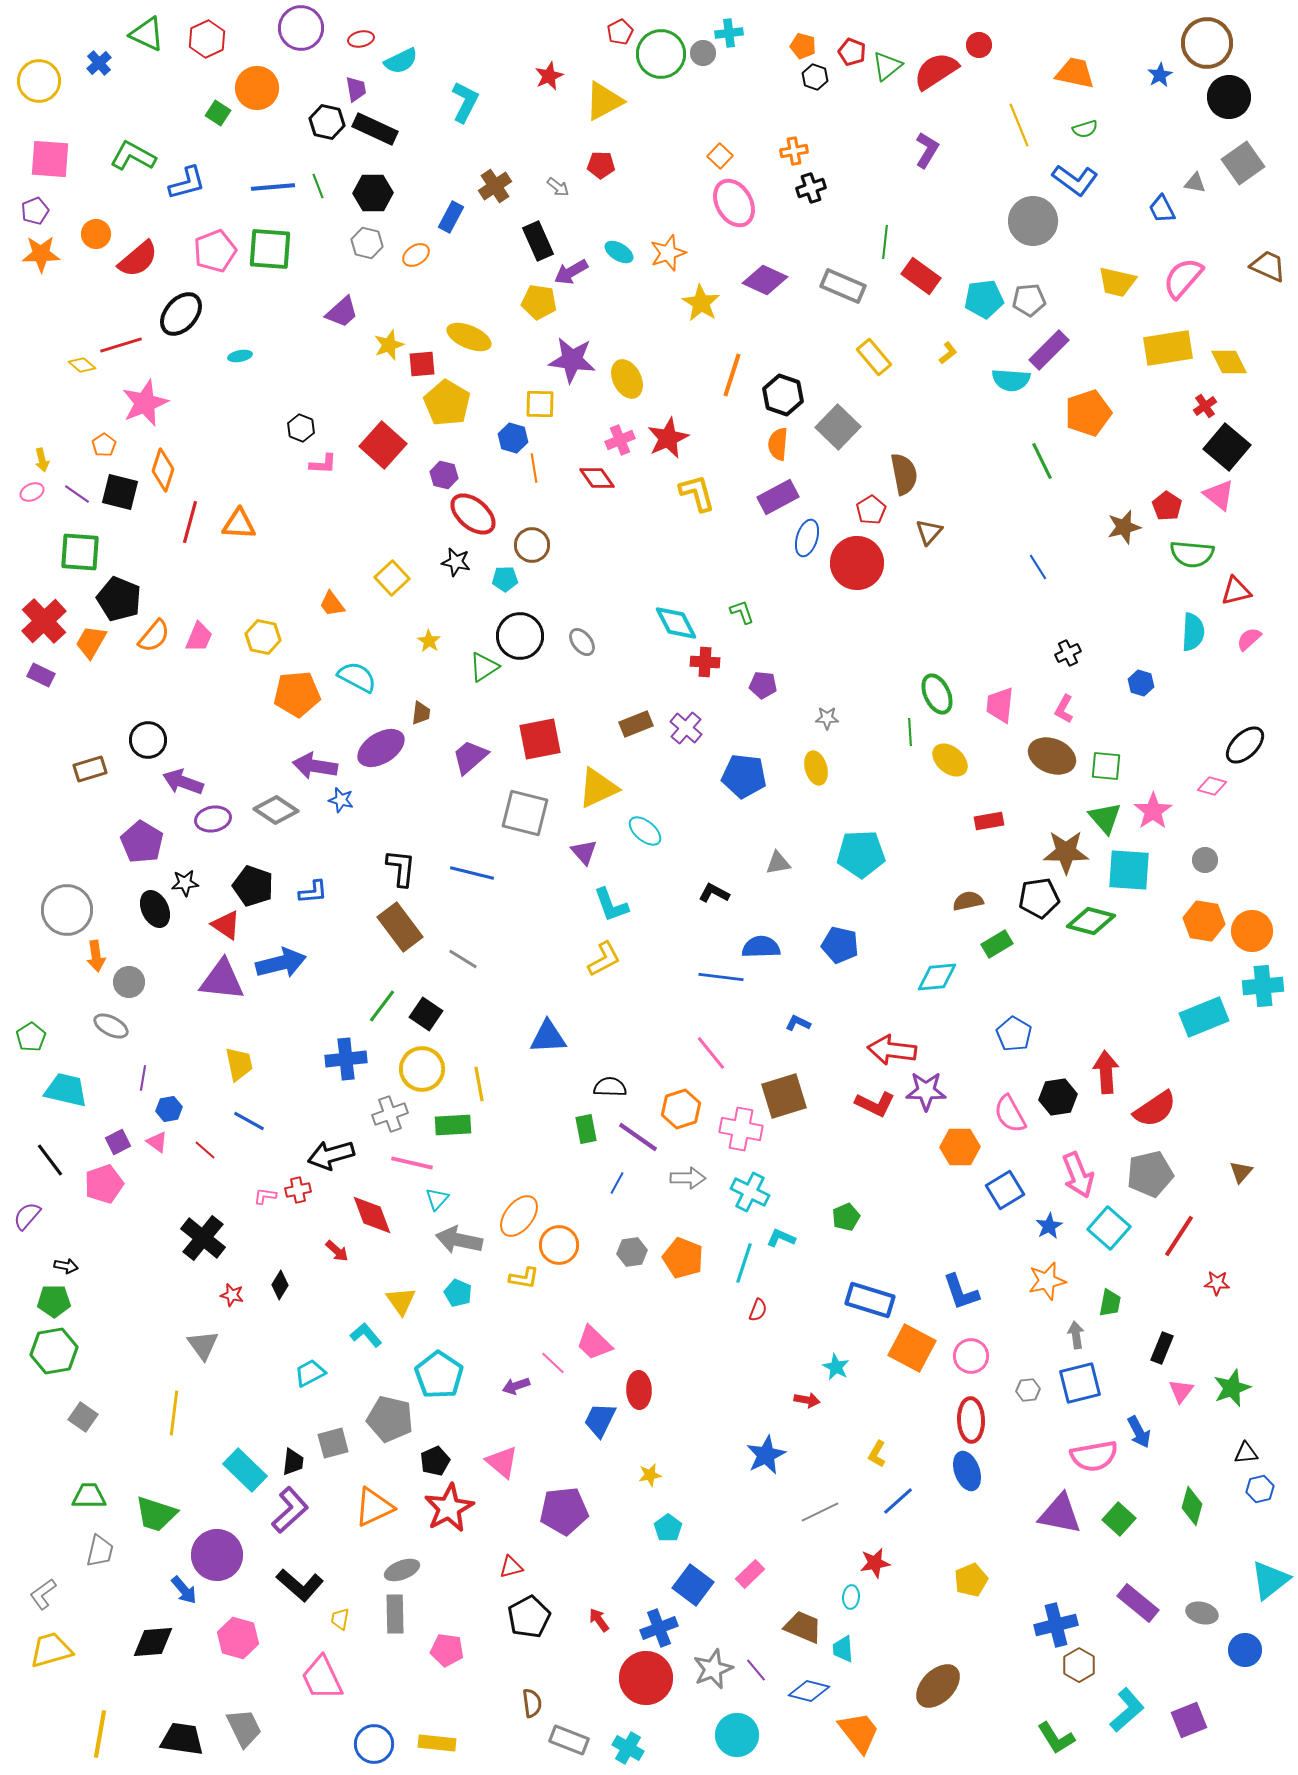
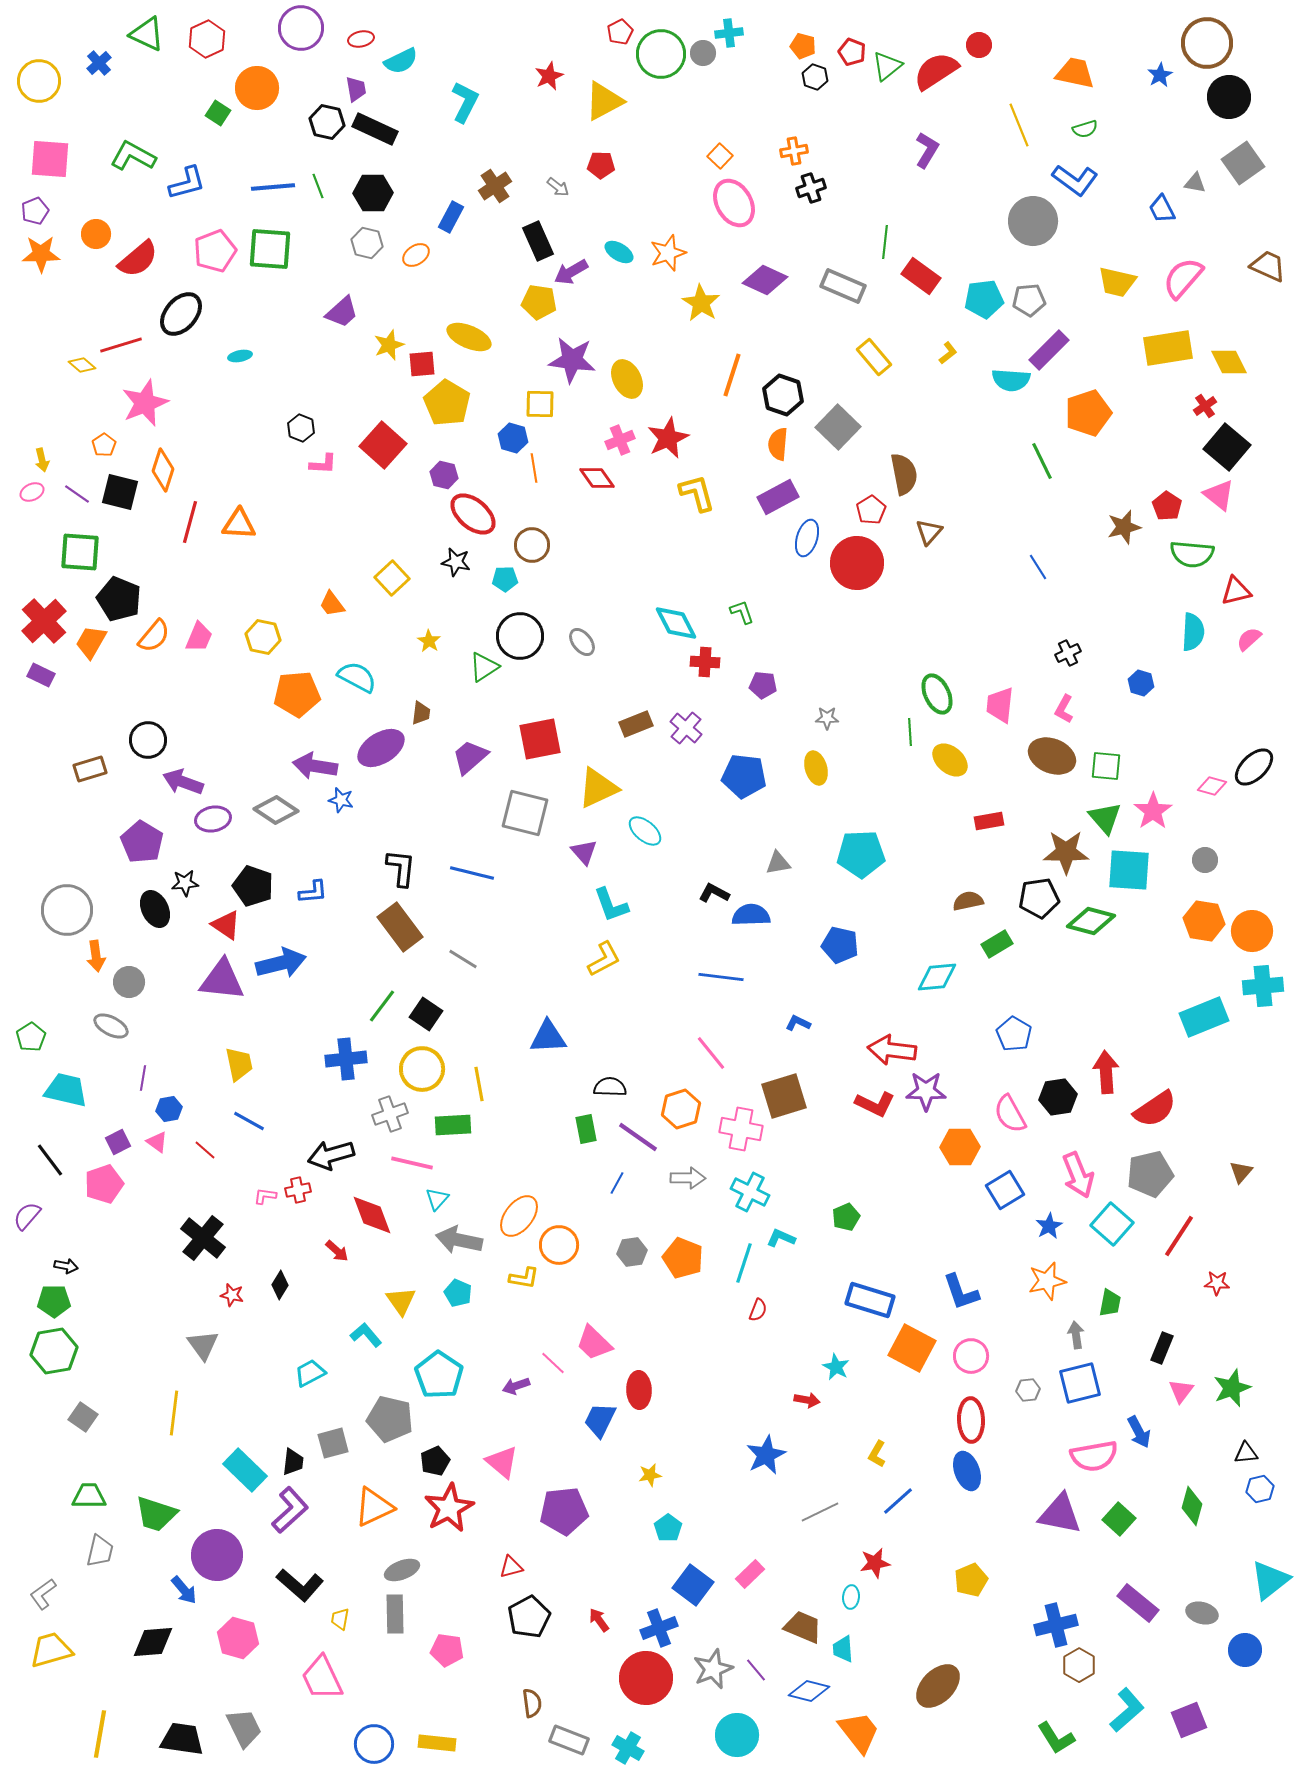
black ellipse at (1245, 745): moved 9 px right, 22 px down
blue semicircle at (761, 947): moved 10 px left, 32 px up
cyan square at (1109, 1228): moved 3 px right, 4 px up
